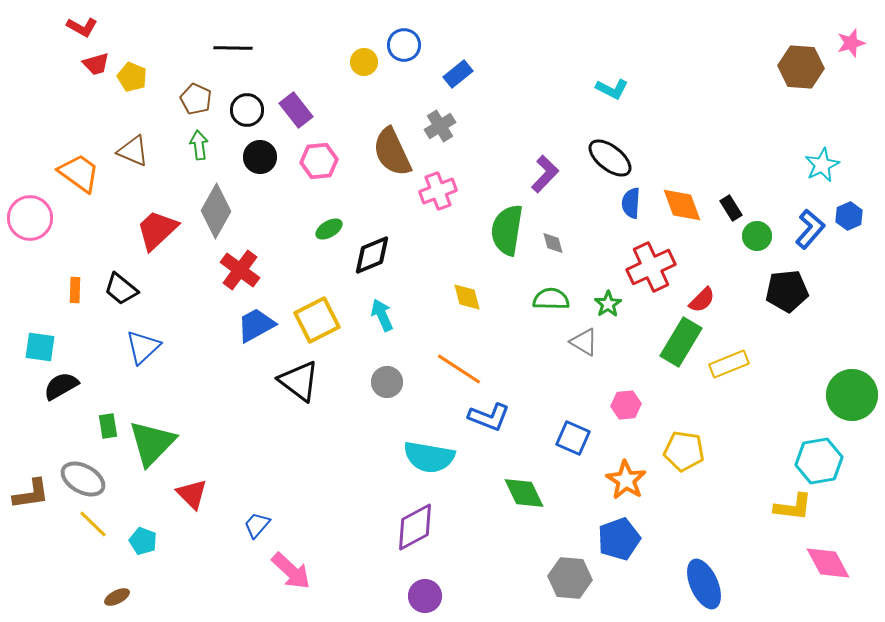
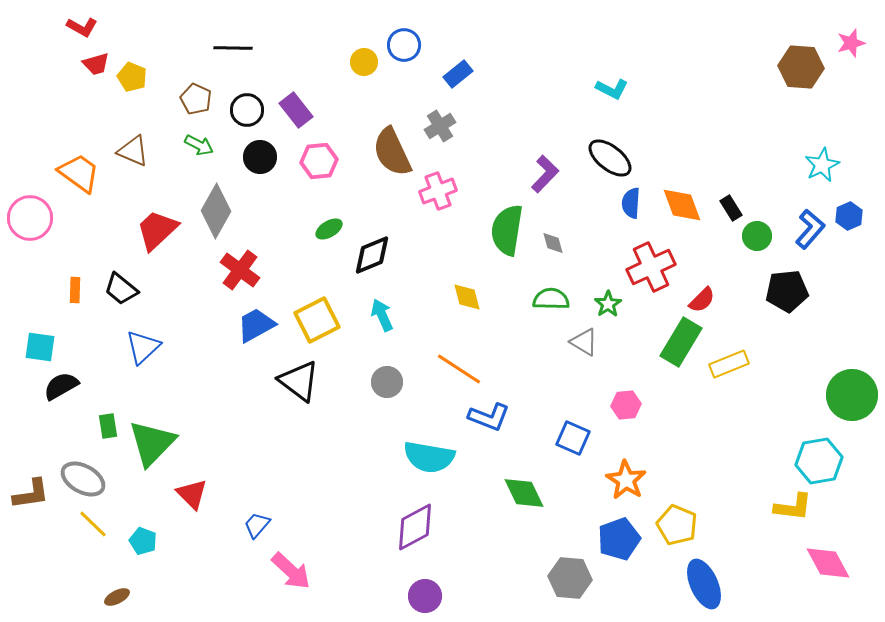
green arrow at (199, 145): rotated 124 degrees clockwise
yellow pentagon at (684, 451): moved 7 px left, 74 px down; rotated 15 degrees clockwise
